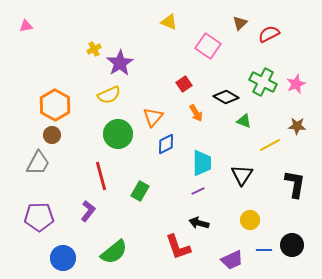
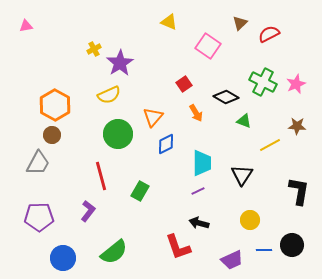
black L-shape: moved 4 px right, 7 px down
